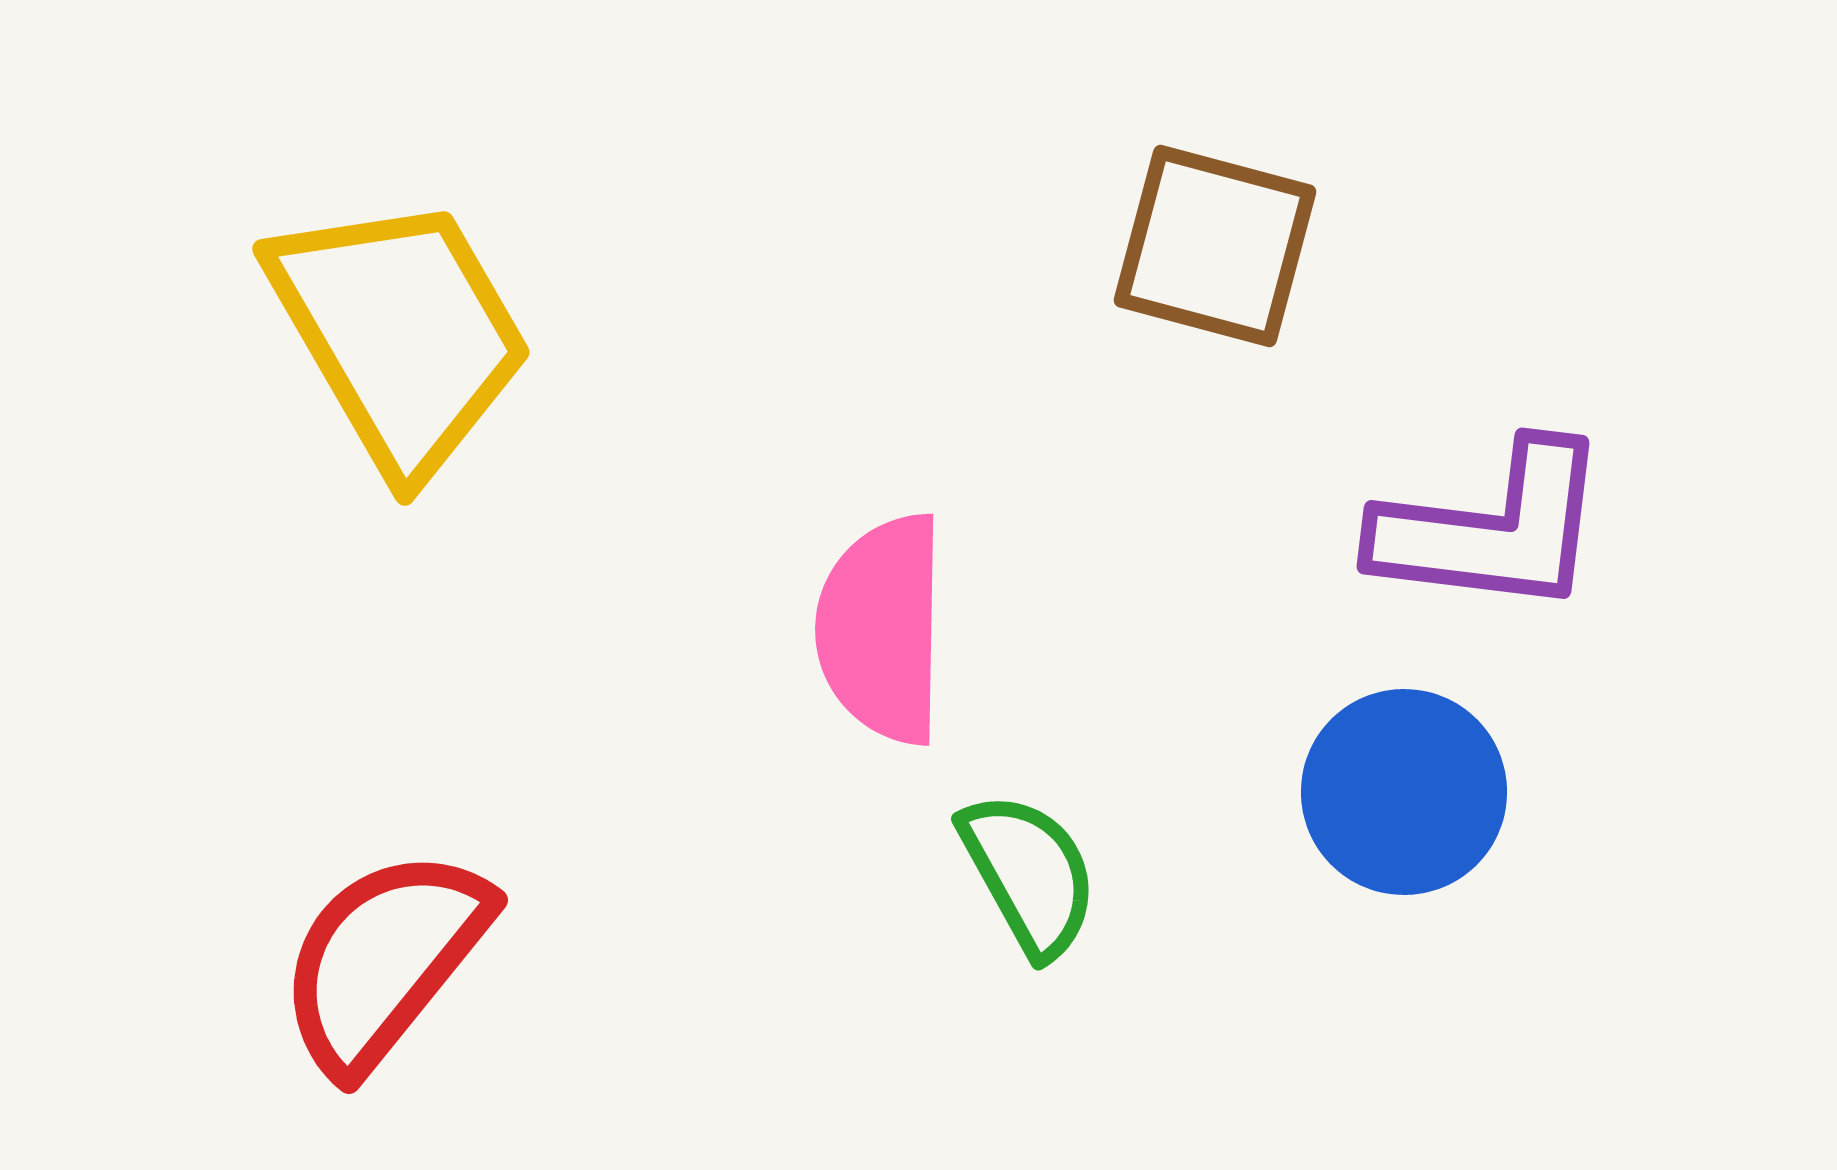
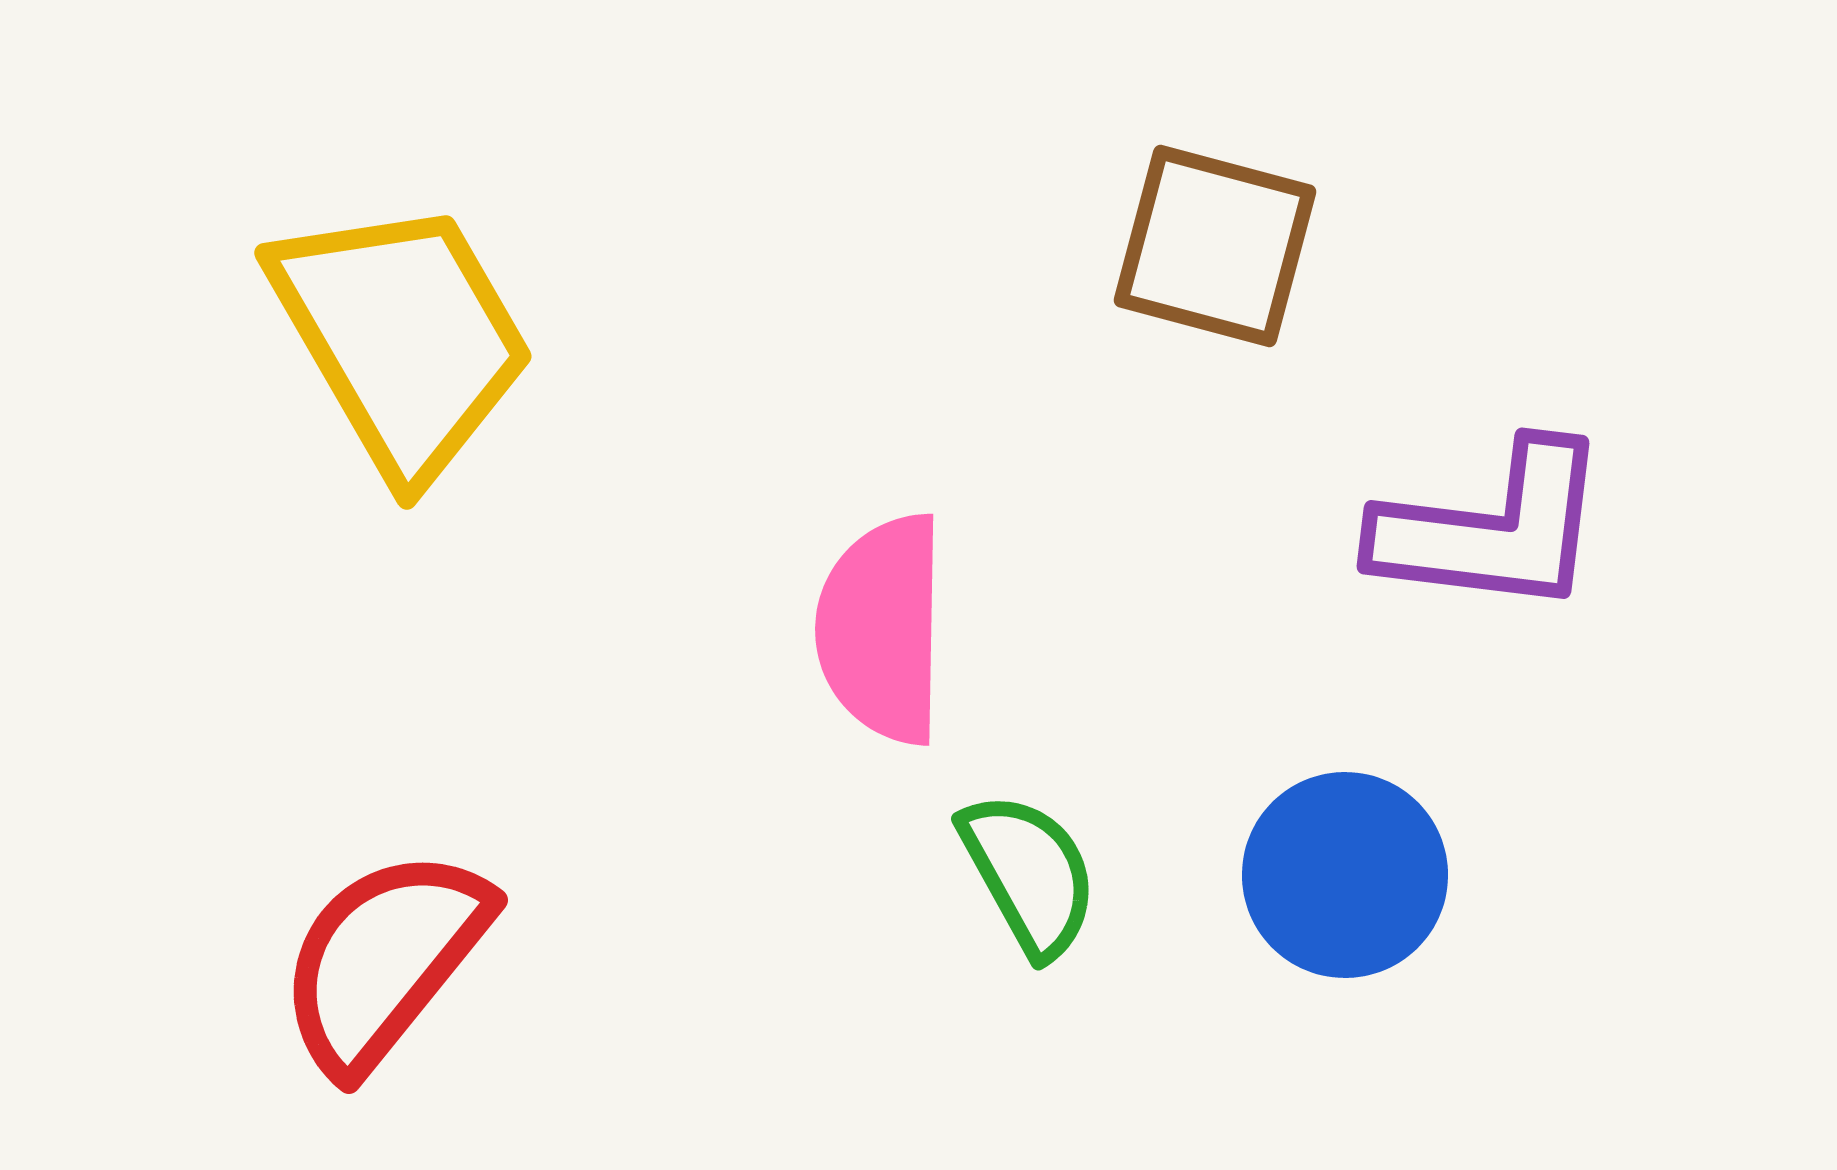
yellow trapezoid: moved 2 px right, 4 px down
blue circle: moved 59 px left, 83 px down
